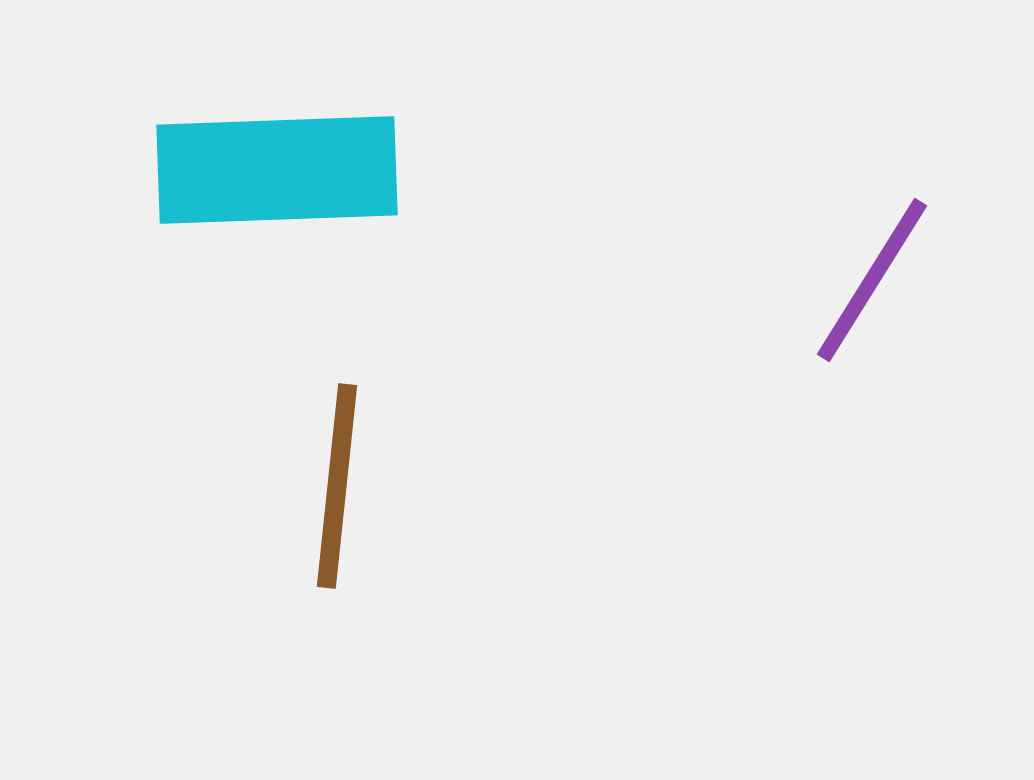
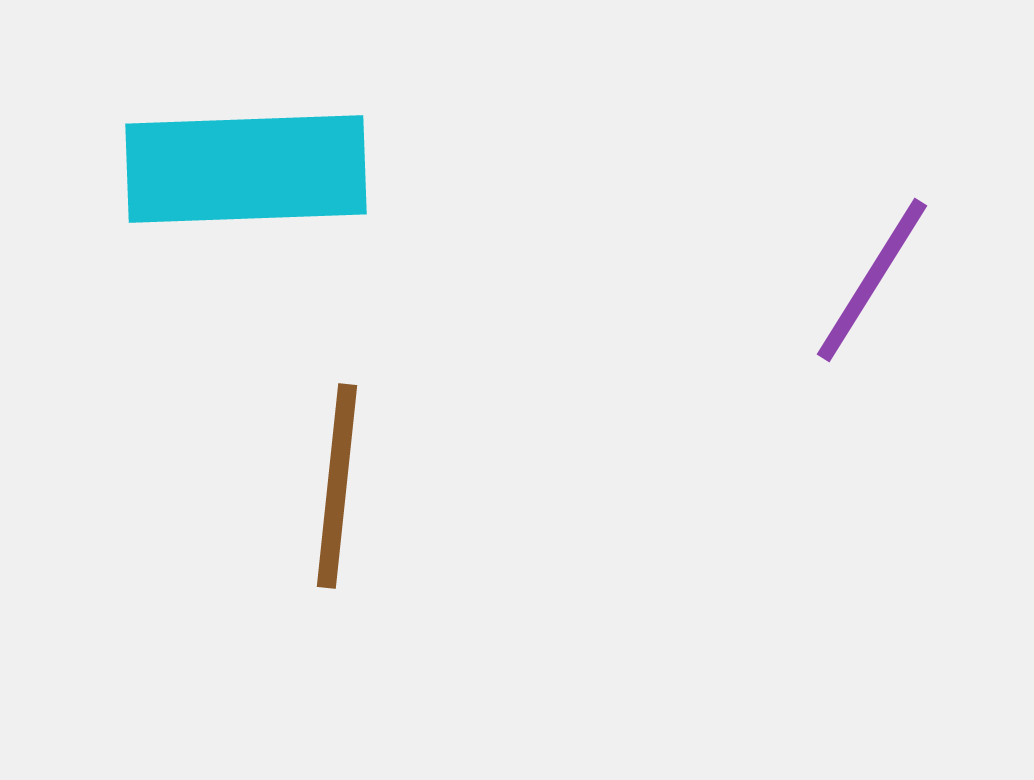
cyan rectangle: moved 31 px left, 1 px up
